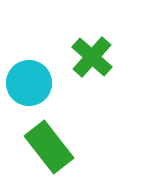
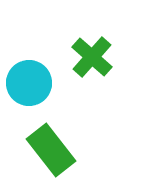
green rectangle: moved 2 px right, 3 px down
